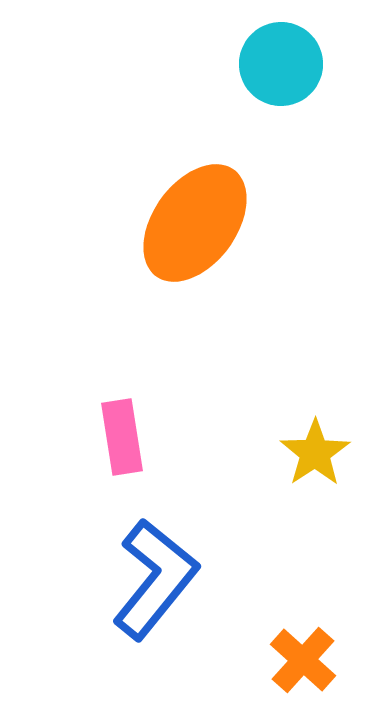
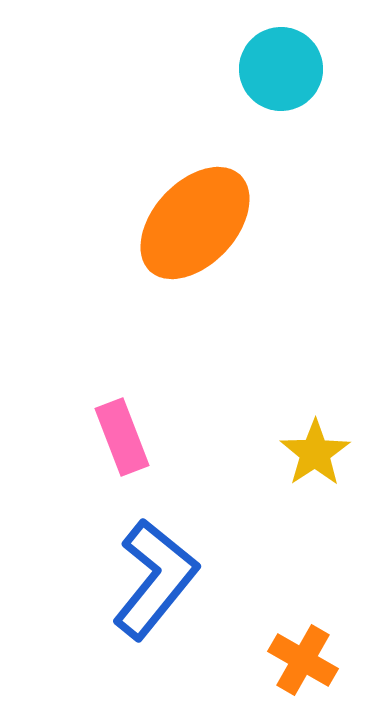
cyan circle: moved 5 px down
orange ellipse: rotated 7 degrees clockwise
pink rectangle: rotated 12 degrees counterclockwise
orange cross: rotated 12 degrees counterclockwise
